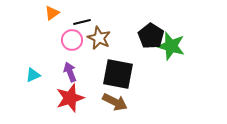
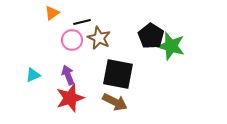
purple arrow: moved 2 px left, 3 px down
